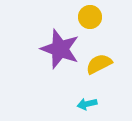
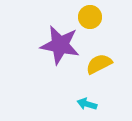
purple star: moved 4 px up; rotated 9 degrees counterclockwise
cyan arrow: rotated 30 degrees clockwise
